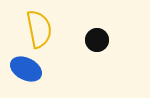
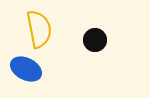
black circle: moved 2 px left
